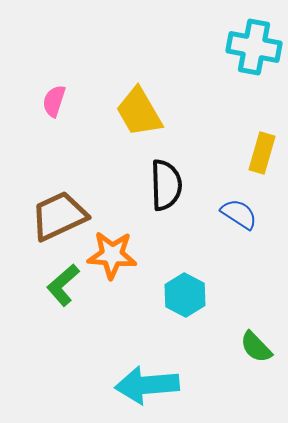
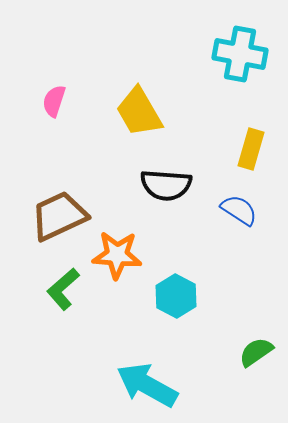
cyan cross: moved 14 px left, 7 px down
yellow rectangle: moved 11 px left, 4 px up
black semicircle: rotated 96 degrees clockwise
blue semicircle: moved 4 px up
orange star: moved 5 px right
green L-shape: moved 4 px down
cyan hexagon: moved 9 px left, 1 px down
green semicircle: moved 5 px down; rotated 99 degrees clockwise
cyan arrow: rotated 34 degrees clockwise
